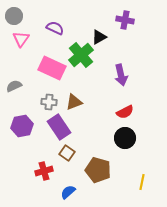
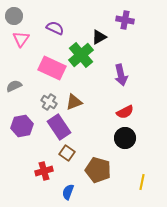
gray cross: rotated 28 degrees clockwise
blue semicircle: rotated 28 degrees counterclockwise
